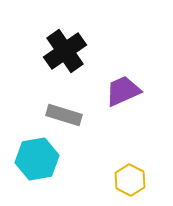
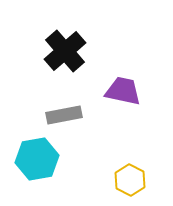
black cross: rotated 6 degrees counterclockwise
purple trapezoid: rotated 36 degrees clockwise
gray rectangle: rotated 28 degrees counterclockwise
